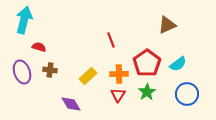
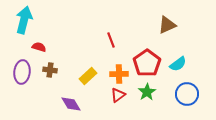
purple ellipse: rotated 25 degrees clockwise
red triangle: rotated 21 degrees clockwise
